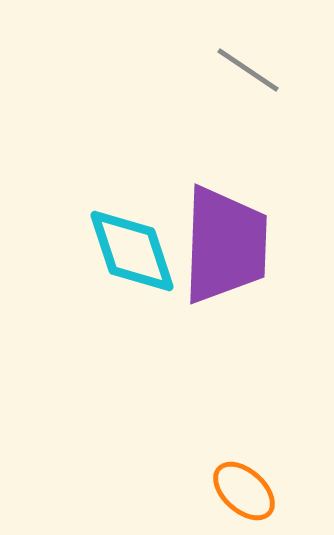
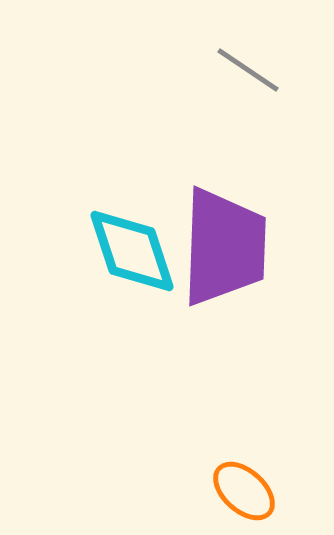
purple trapezoid: moved 1 px left, 2 px down
